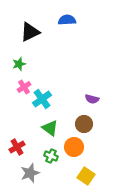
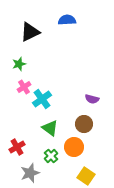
green cross: rotated 24 degrees clockwise
